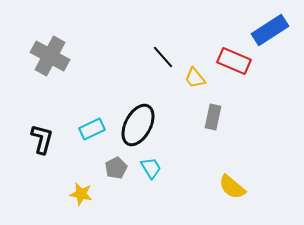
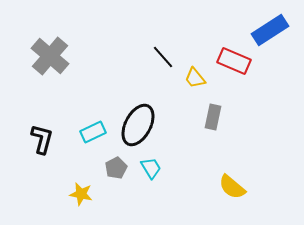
gray cross: rotated 12 degrees clockwise
cyan rectangle: moved 1 px right, 3 px down
